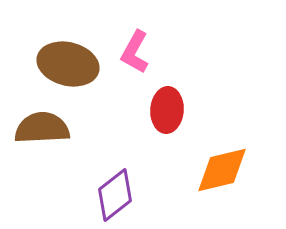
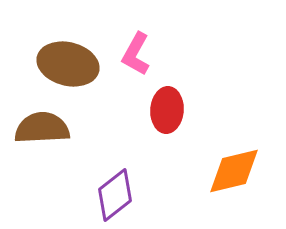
pink L-shape: moved 1 px right, 2 px down
orange diamond: moved 12 px right, 1 px down
